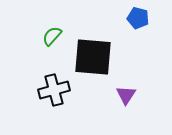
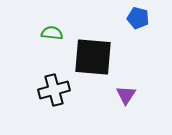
green semicircle: moved 3 px up; rotated 55 degrees clockwise
